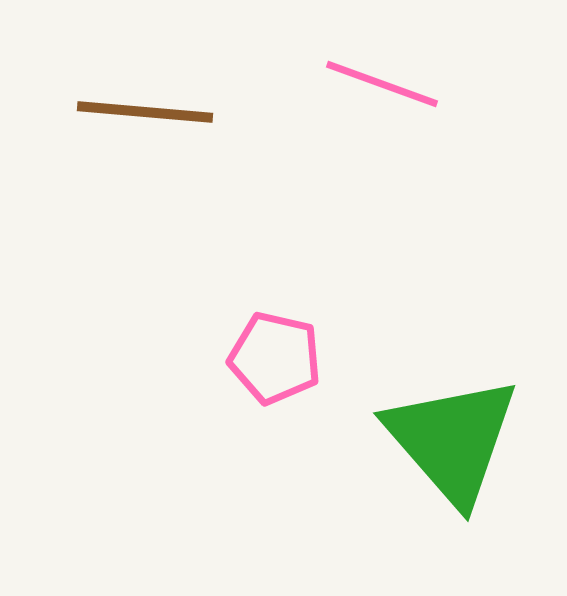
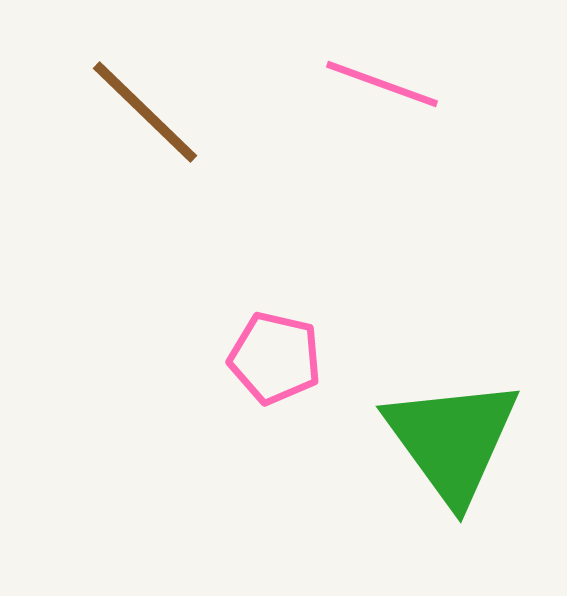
brown line: rotated 39 degrees clockwise
green triangle: rotated 5 degrees clockwise
